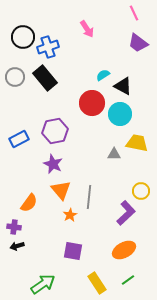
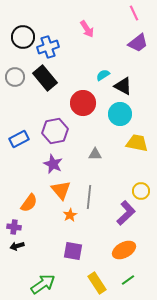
purple trapezoid: rotated 75 degrees counterclockwise
red circle: moved 9 px left
gray triangle: moved 19 px left
